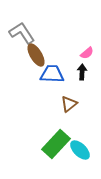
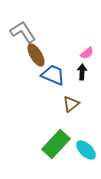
gray L-shape: moved 1 px right, 1 px up
blue trapezoid: moved 1 px right, 1 px down; rotated 20 degrees clockwise
brown triangle: moved 2 px right
cyan ellipse: moved 6 px right
